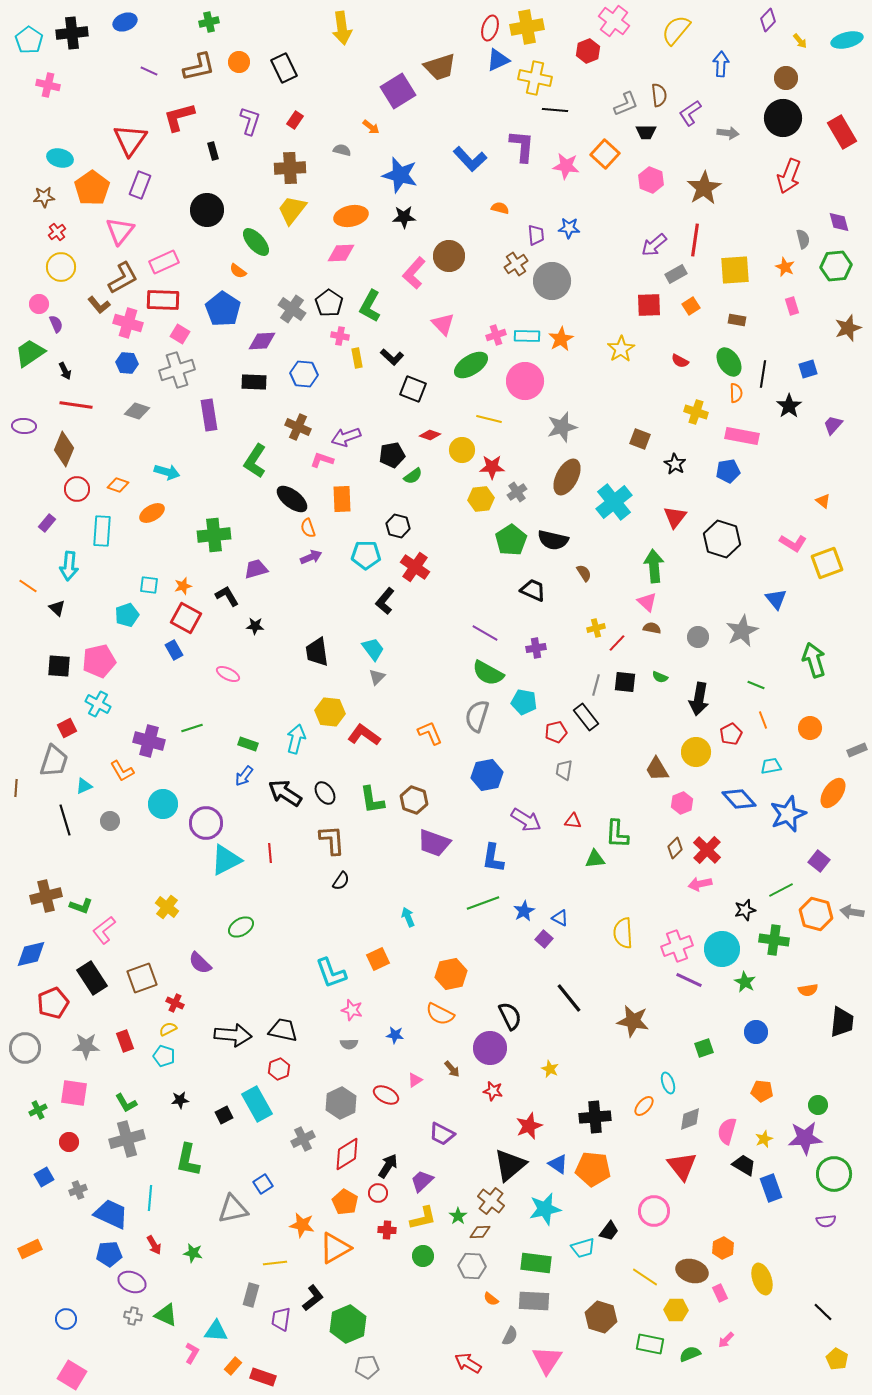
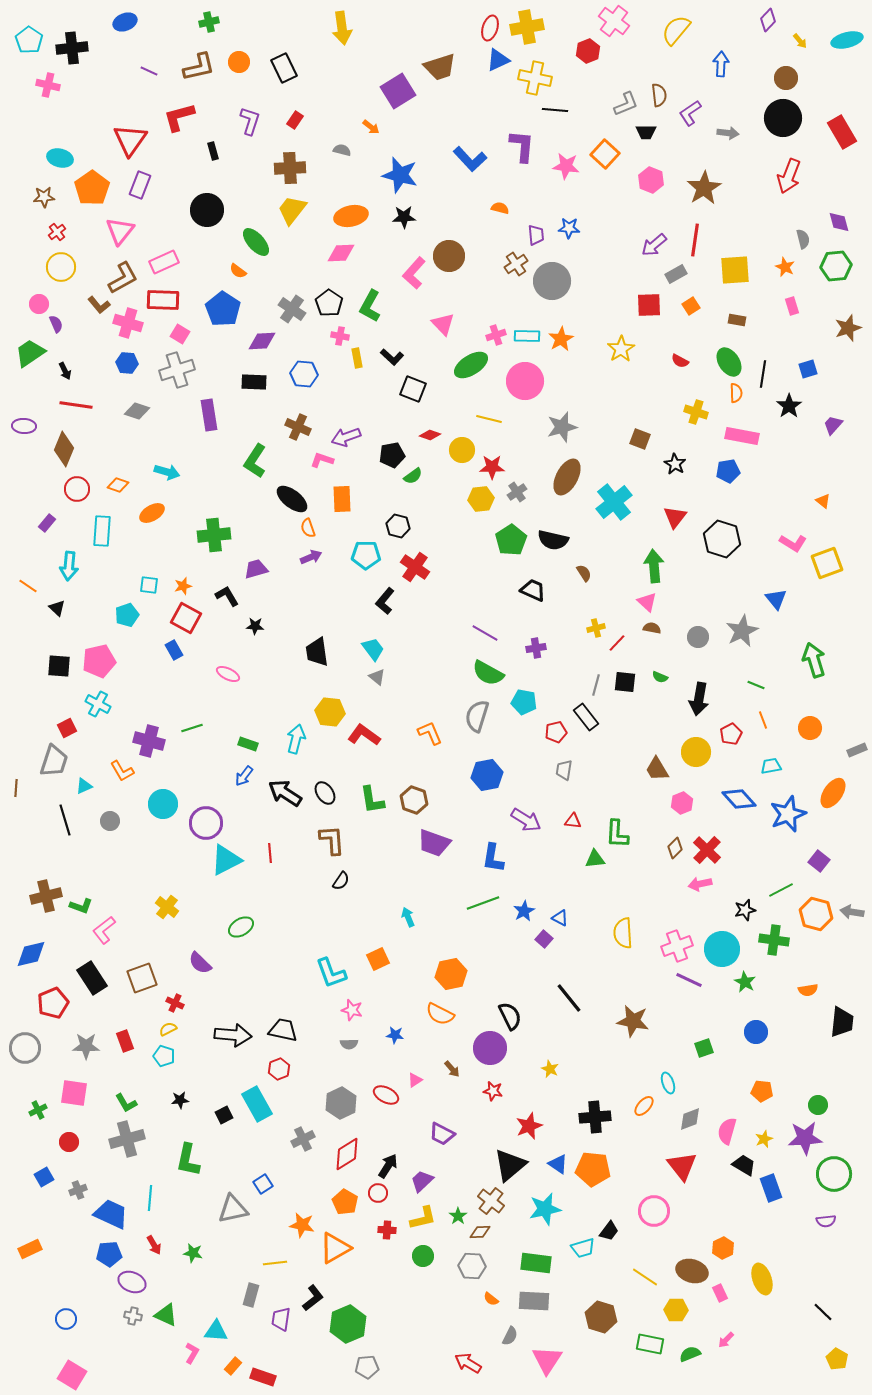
black cross at (72, 33): moved 15 px down
gray triangle at (377, 677): rotated 36 degrees counterclockwise
